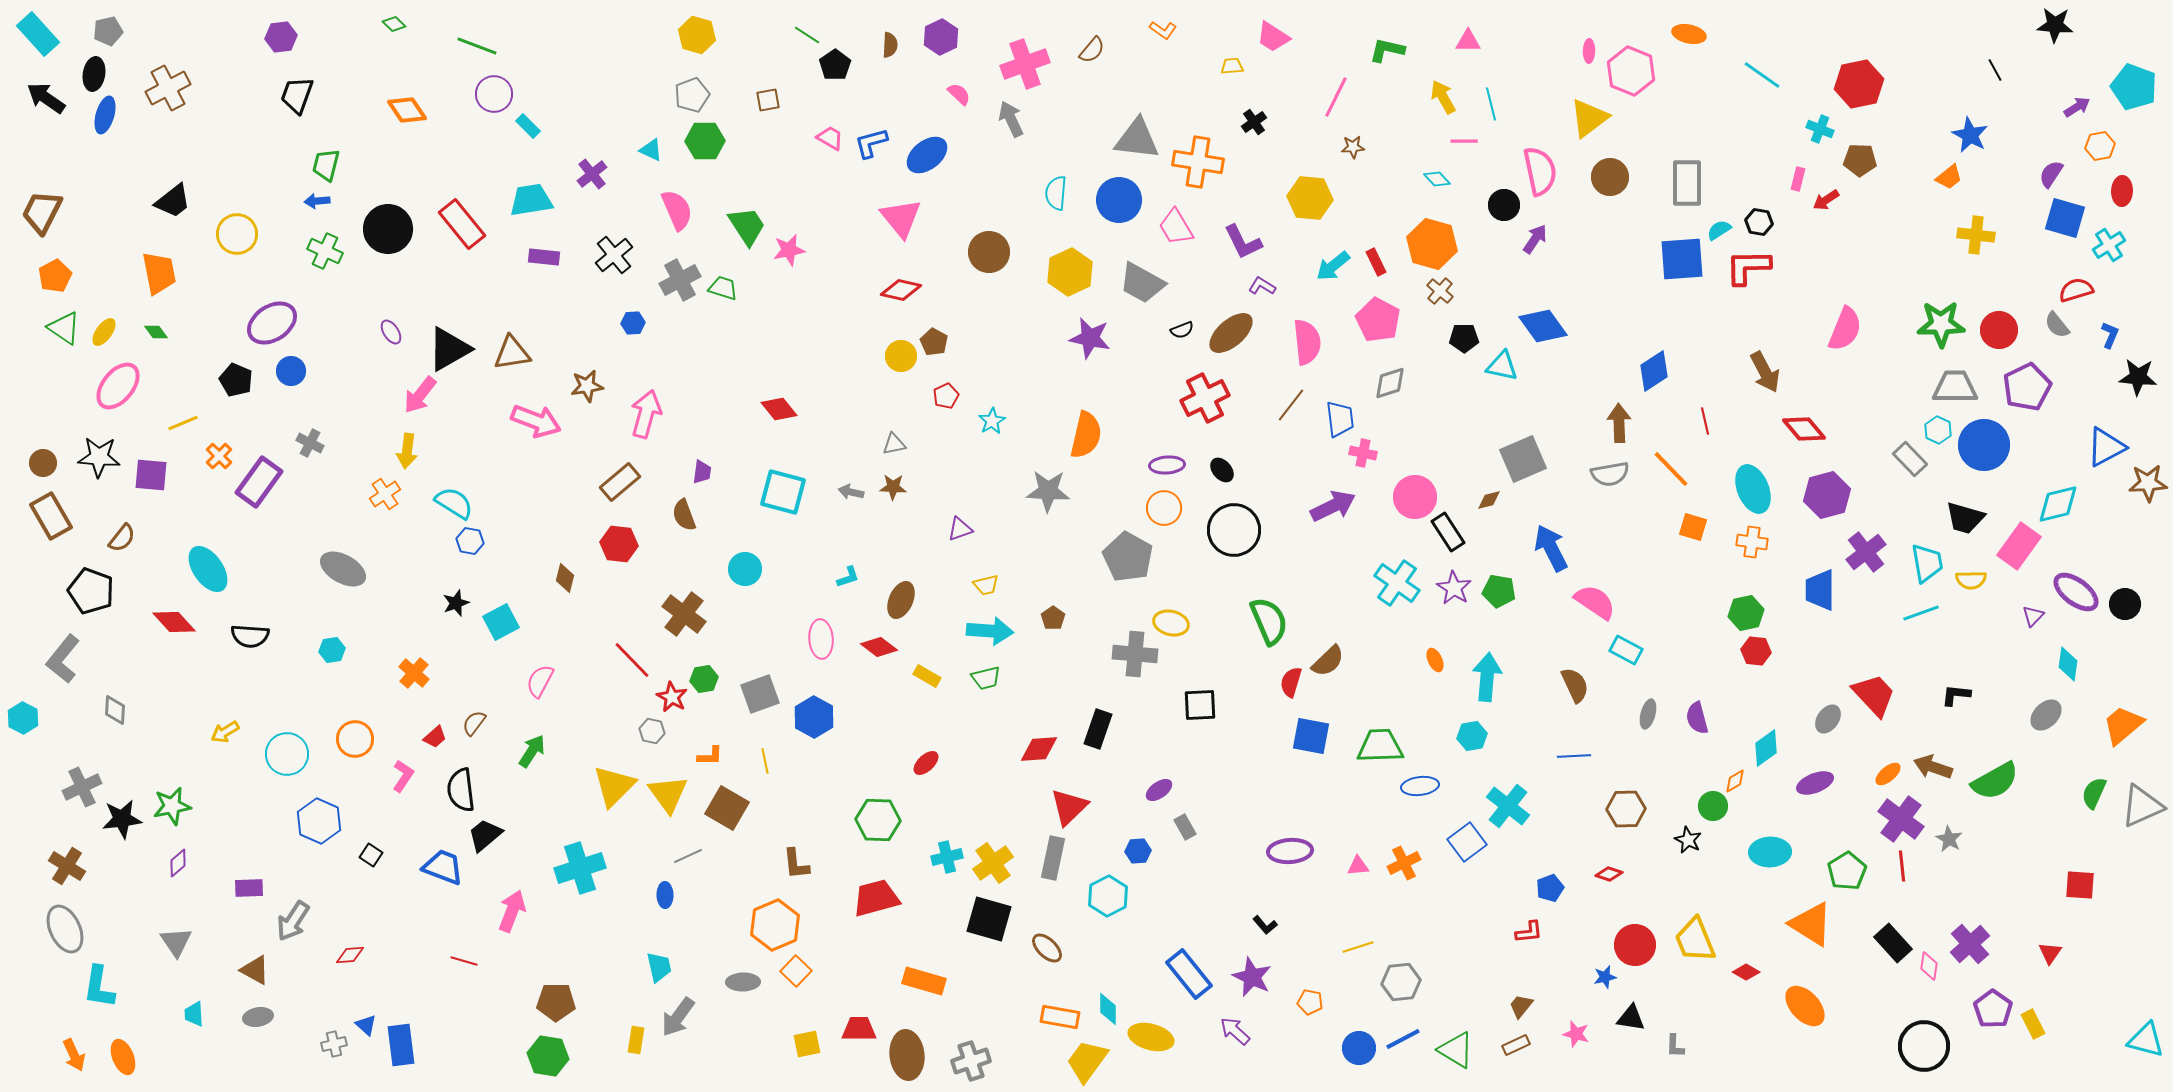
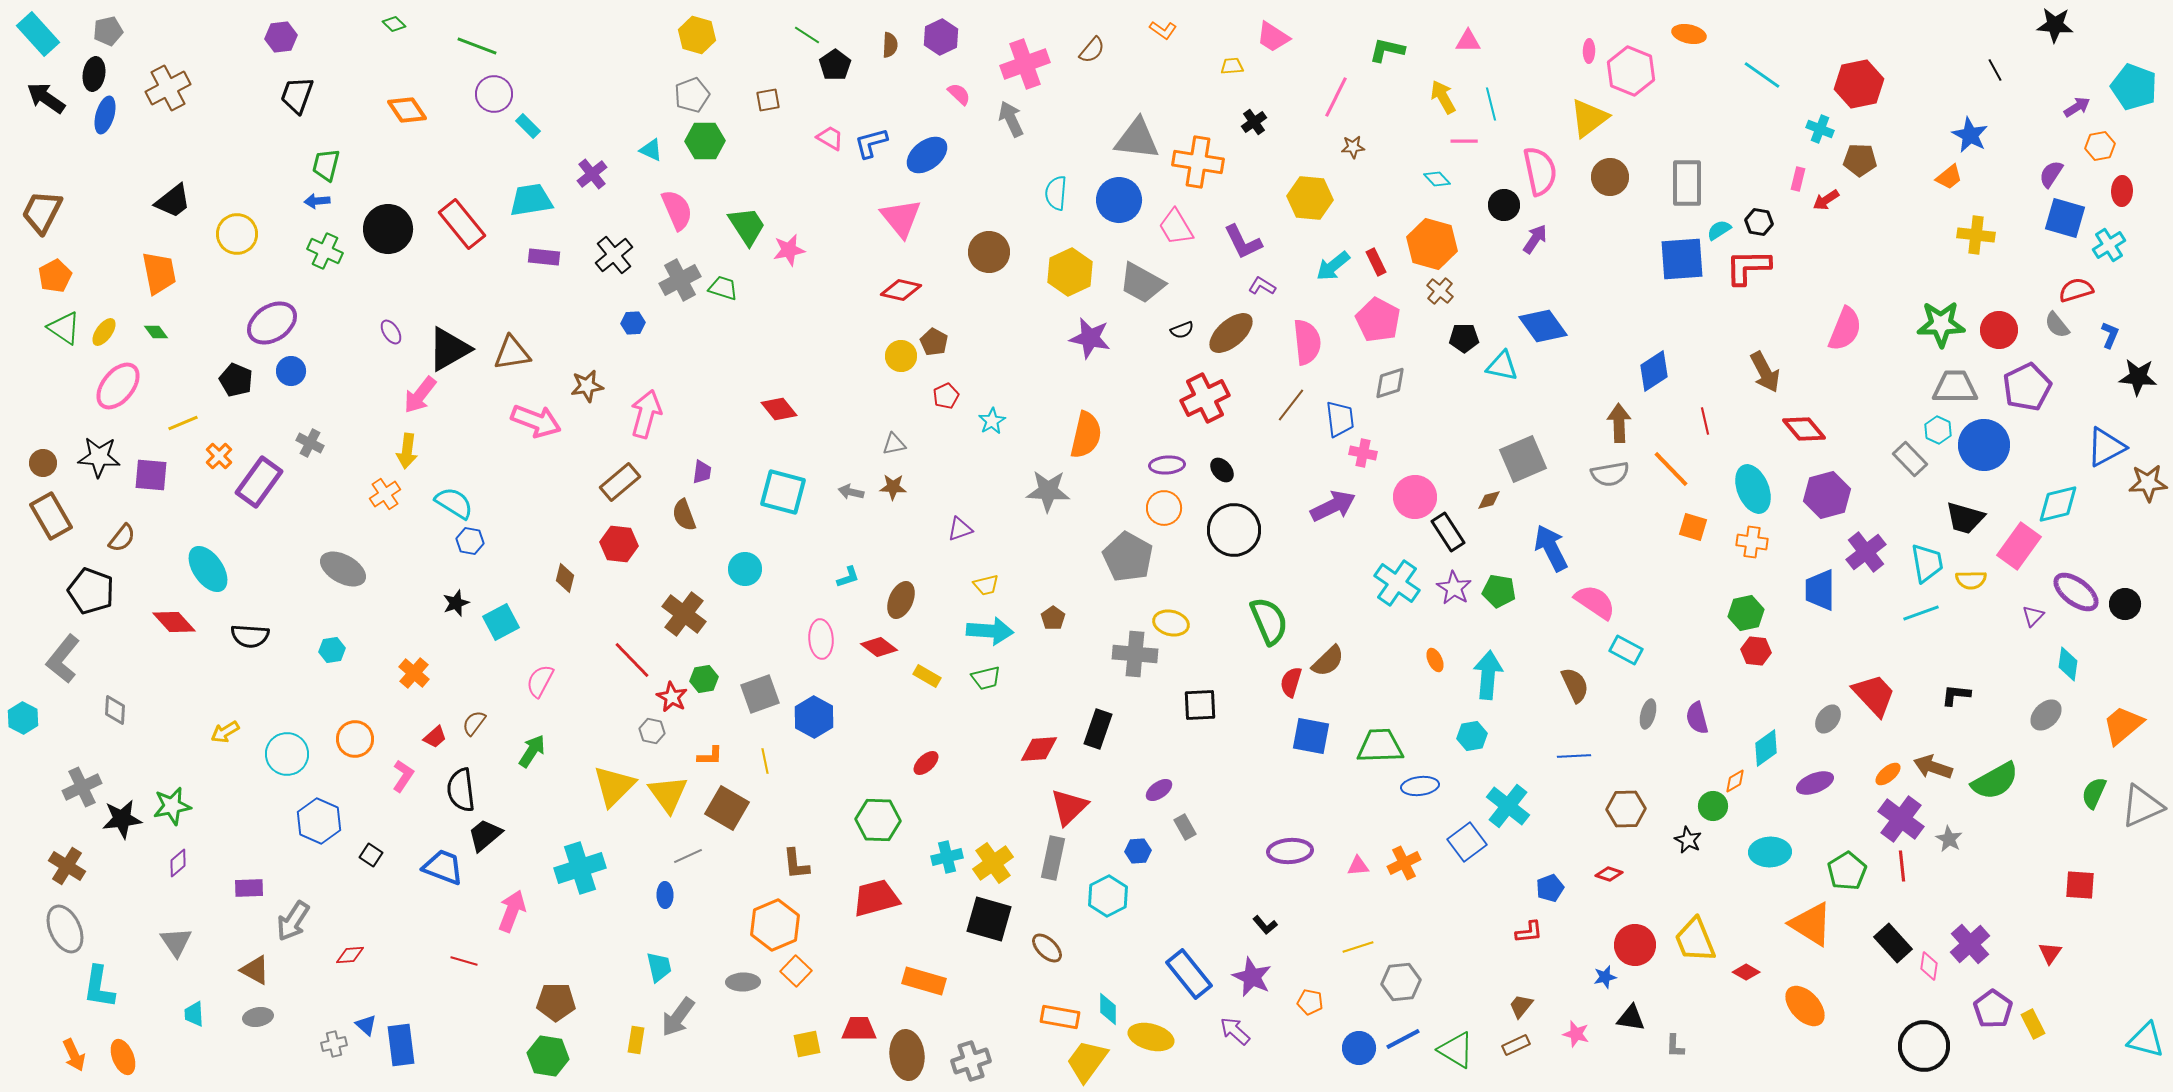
cyan arrow at (1487, 677): moved 1 px right, 2 px up
